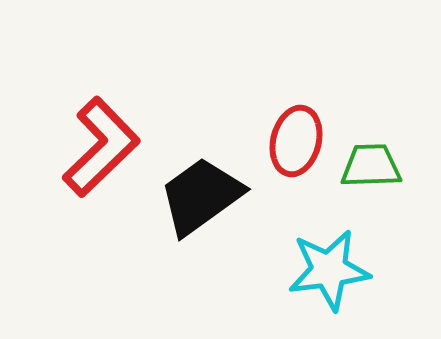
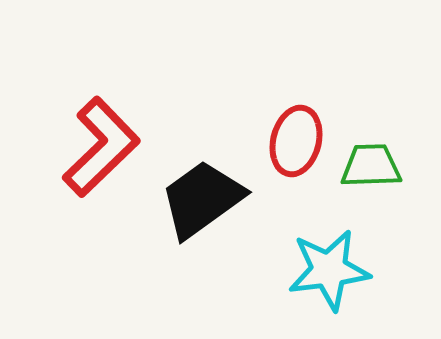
black trapezoid: moved 1 px right, 3 px down
